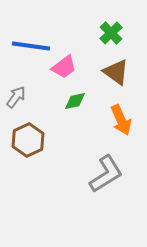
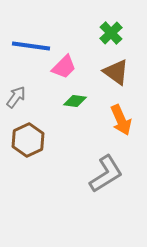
pink trapezoid: rotated 8 degrees counterclockwise
green diamond: rotated 20 degrees clockwise
